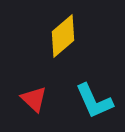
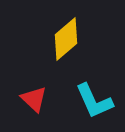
yellow diamond: moved 3 px right, 3 px down
